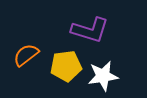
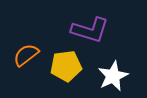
white star: moved 10 px right; rotated 16 degrees counterclockwise
